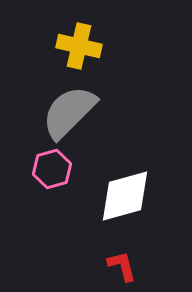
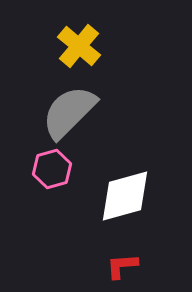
yellow cross: rotated 27 degrees clockwise
red L-shape: rotated 80 degrees counterclockwise
